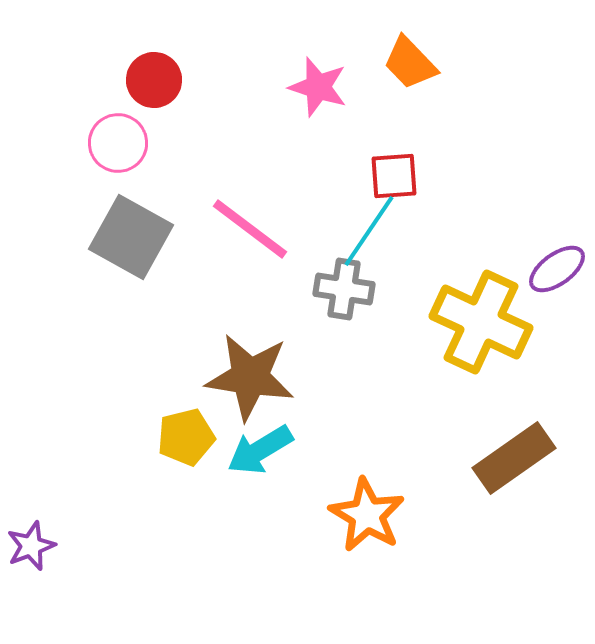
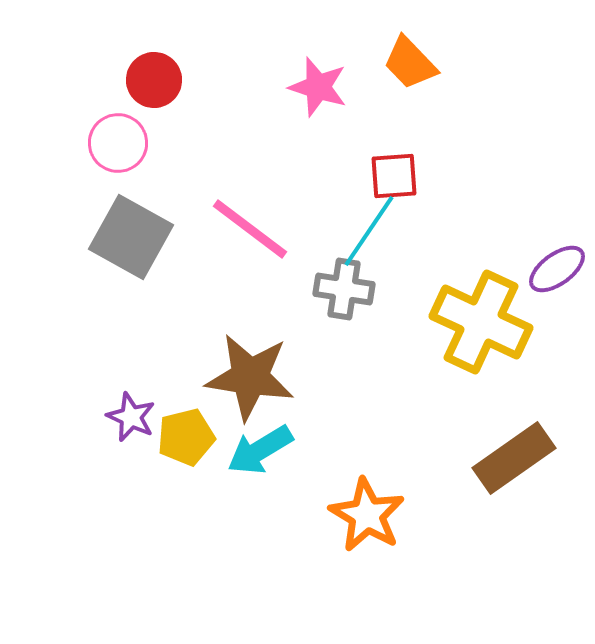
purple star: moved 100 px right, 129 px up; rotated 27 degrees counterclockwise
